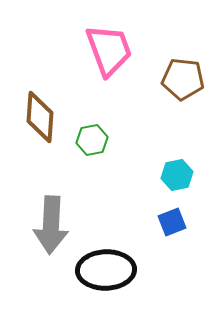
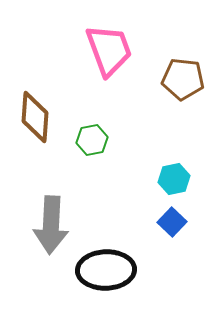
brown diamond: moved 5 px left
cyan hexagon: moved 3 px left, 4 px down
blue square: rotated 24 degrees counterclockwise
